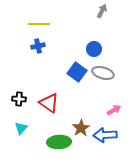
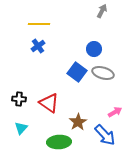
blue cross: rotated 24 degrees counterclockwise
pink arrow: moved 1 px right, 2 px down
brown star: moved 3 px left, 6 px up
blue arrow: rotated 130 degrees counterclockwise
